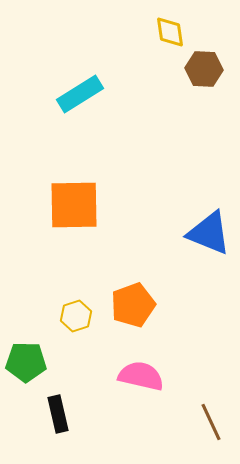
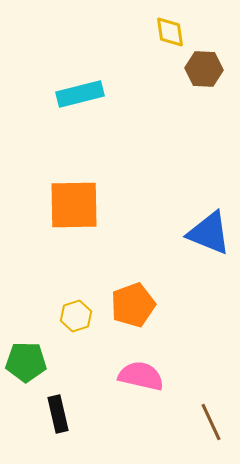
cyan rectangle: rotated 18 degrees clockwise
